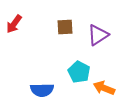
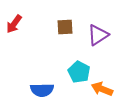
orange arrow: moved 2 px left, 1 px down
